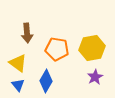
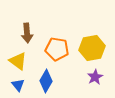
yellow triangle: moved 2 px up
